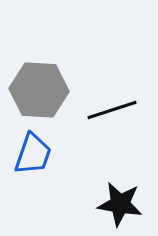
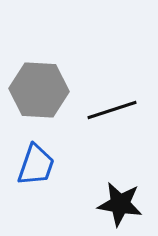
blue trapezoid: moved 3 px right, 11 px down
